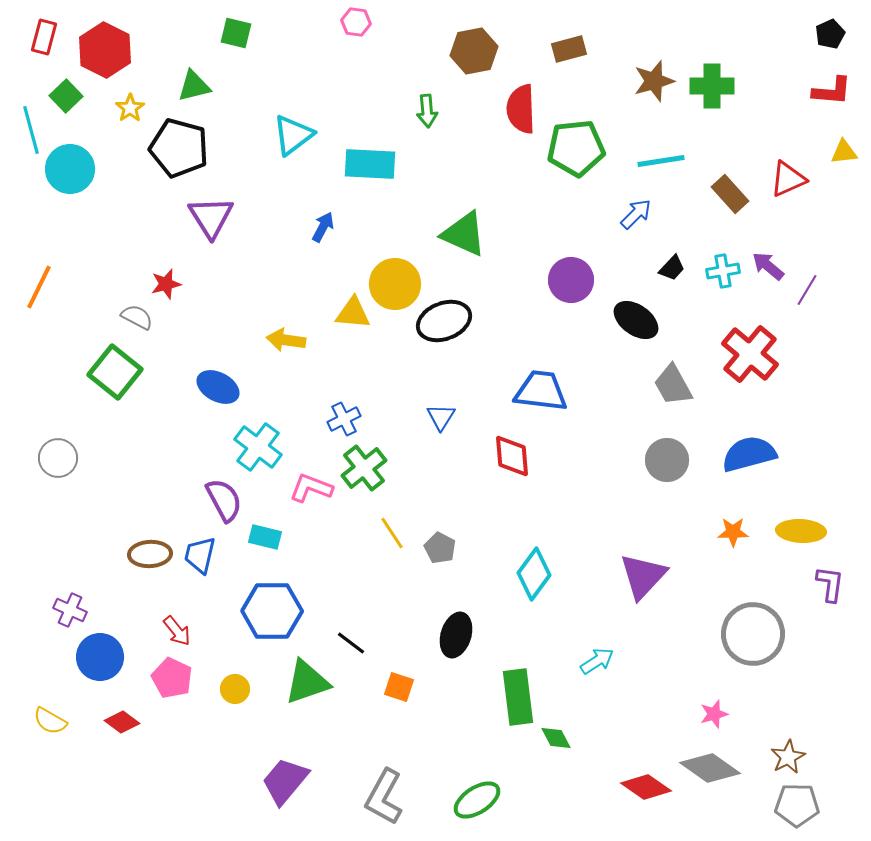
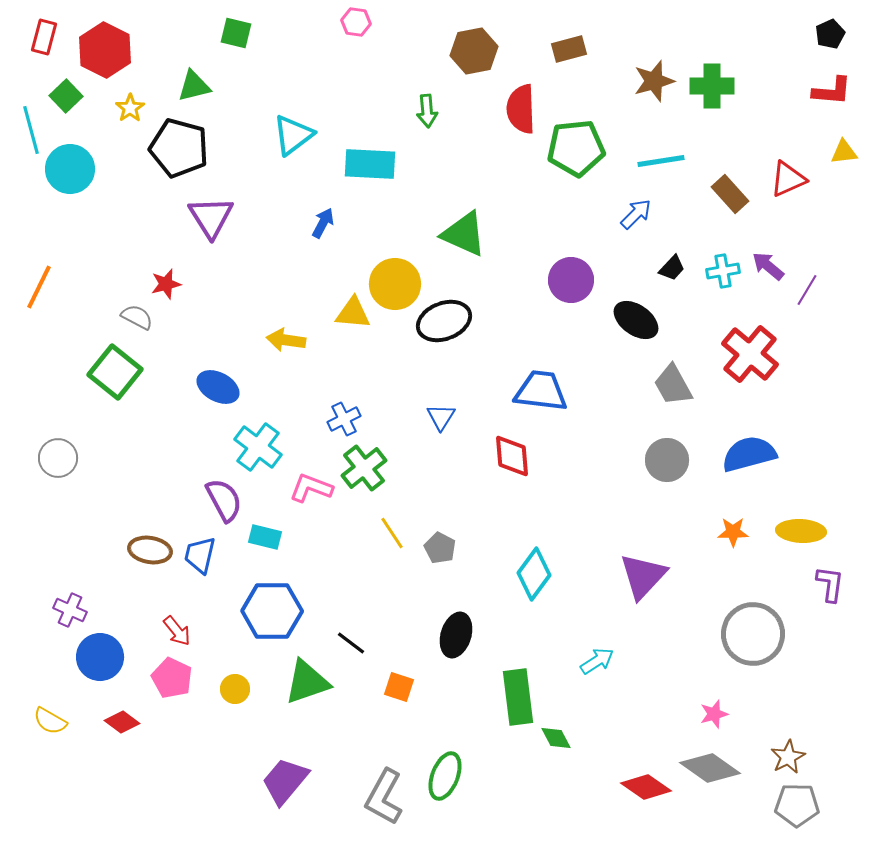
blue arrow at (323, 227): moved 4 px up
brown ellipse at (150, 554): moved 4 px up; rotated 12 degrees clockwise
green ellipse at (477, 800): moved 32 px left, 24 px up; rotated 36 degrees counterclockwise
